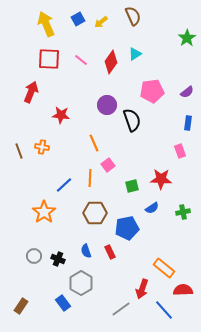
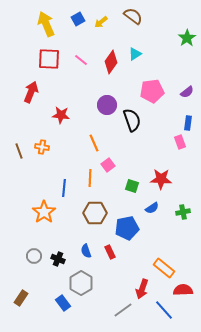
brown semicircle at (133, 16): rotated 30 degrees counterclockwise
pink rectangle at (180, 151): moved 9 px up
blue line at (64, 185): moved 3 px down; rotated 42 degrees counterclockwise
green square at (132, 186): rotated 32 degrees clockwise
brown rectangle at (21, 306): moved 8 px up
gray line at (121, 309): moved 2 px right, 1 px down
